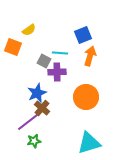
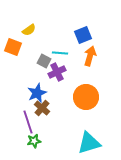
purple cross: rotated 24 degrees counterclockwise
purple line: rotated 70 degrees counterclockwise
